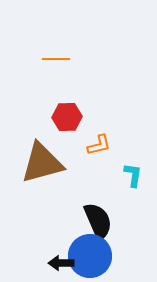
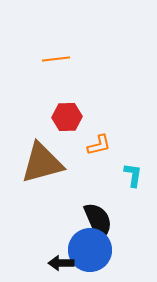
orange line: rotated 8 degrees counterclockwise
blue circle: moved 6 px up
